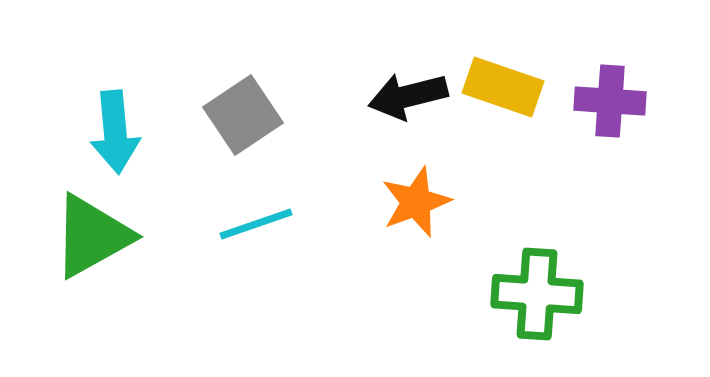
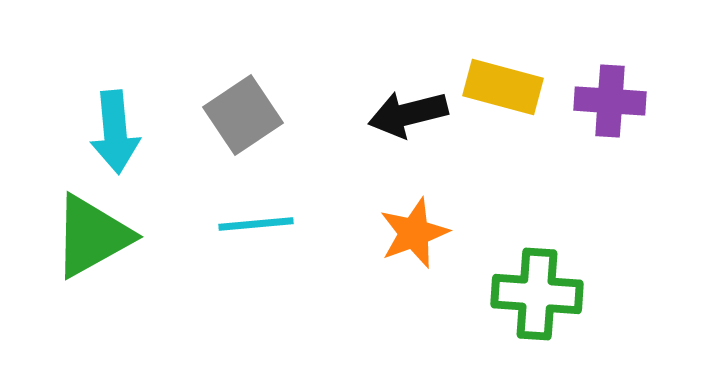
yellow rectangle: rotated 4 degrees counterclockwise
black arrow: moved 18 px down
orange star: moved 2 px left, 31 px down
cyan line: rotated 14 degrees clockwise
